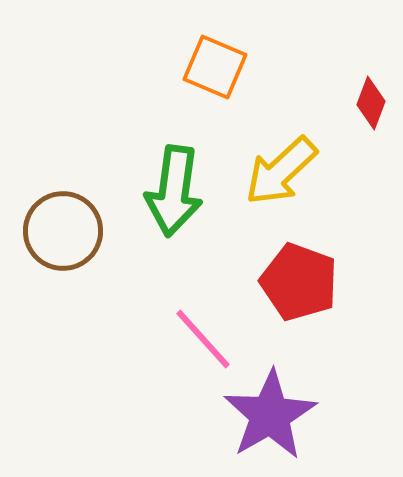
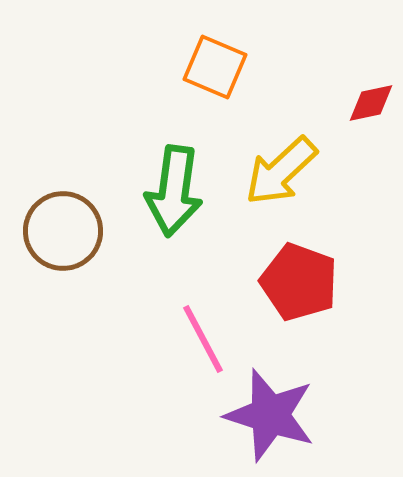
red diamond: rotated 57 degrees clockwise
pink line: rotated 14 degrees clockwise
purple star: rotated 24 degrees counterclockwise
